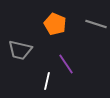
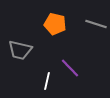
orange pentagon: rotated 10 degrees counterclockwise
purple line: moved 4 px right, 4 px down; rotated 10 degrees counterclockwise
